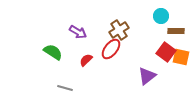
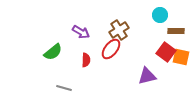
cyan circle: moved 1 px left, 1 px up
purple arrow: moved 3 px right
green semicircle: rotated 108 degrees clockwise
red semicircle: rotated 136 degrees clockwise
purple triangle: rotated 24 degrees clockwise
gray line: moved 1 px left
